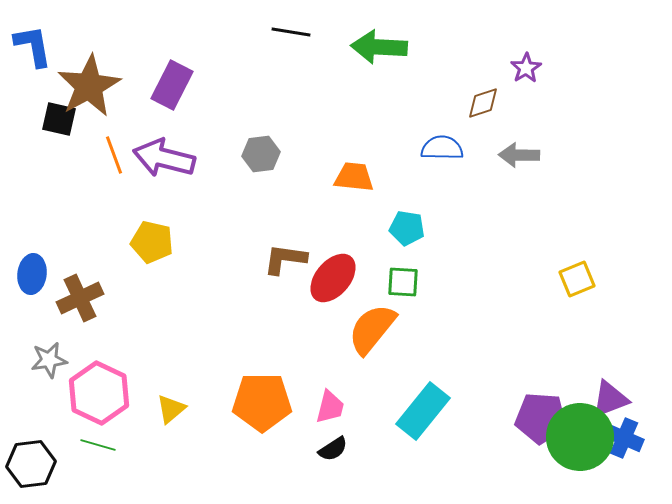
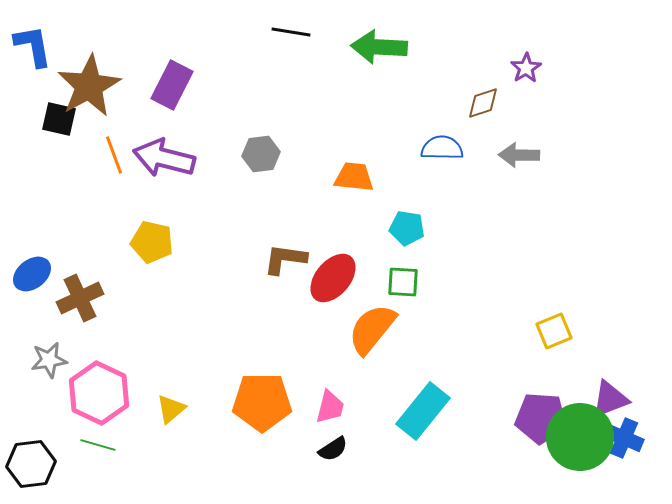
blue ellipse: rotated 45 degrees clockwise
yellow square: moved 23 px left, 52 px down
